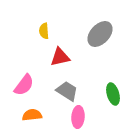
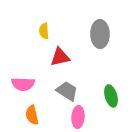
gray ellipse: rotated 44 degrees counterclockwise
pink semicircle: moved 1 px left, 1 px up; rotated 55 degrees clockwise
green ellipse: moved 2 px left, 2 px down
orange semicircle: rotated 96 degrees counterclockwise
